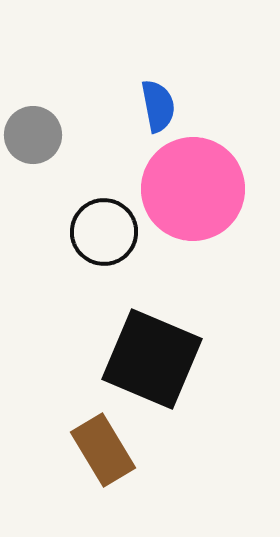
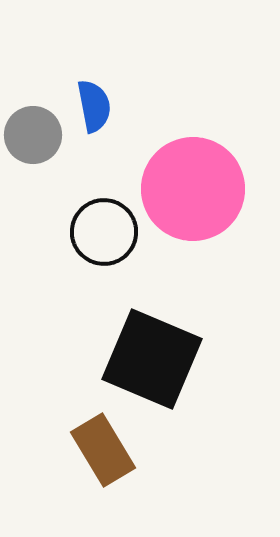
blue semicircle: moved 64 px left
